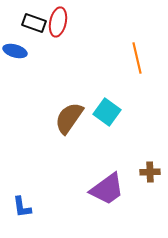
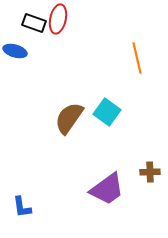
red ellipse: moved 3 px up
